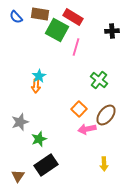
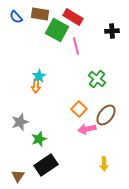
pink line: moved 1 px up; rotated 30 degrees counterclockwise
green cross: moved 2 px left, 1 px up
